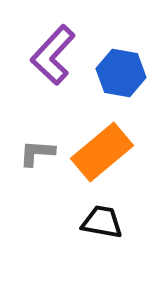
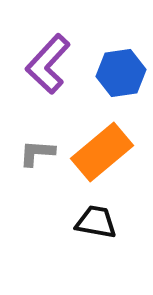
purple L-shape: moved 5 px left, 9 px down
blue hexagon: rotated 18 degrees counterclockwise
black trapezoid: moved 6 px left
